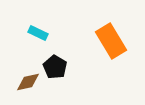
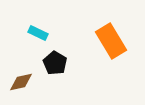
black pentagon: moved 4 px up
brown diamond: moved 7 px left
